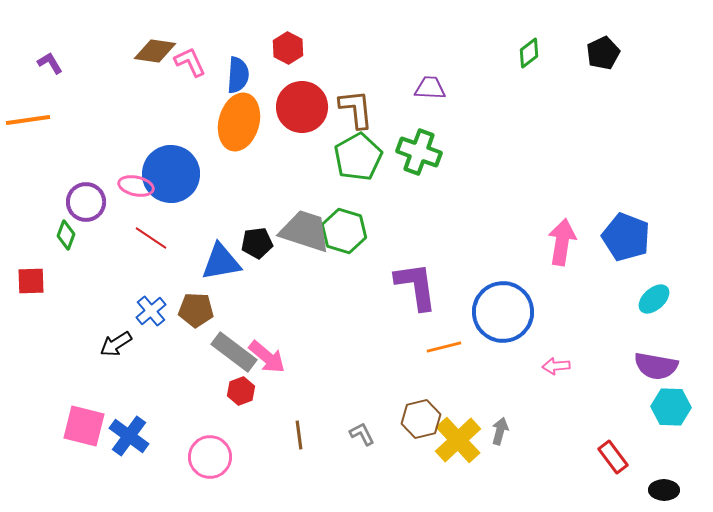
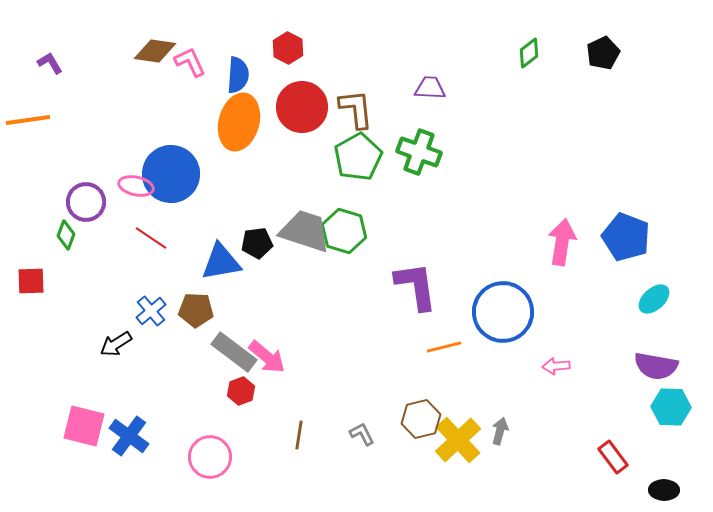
brown line at (299, 435): rotated 16 degrees clockwise
